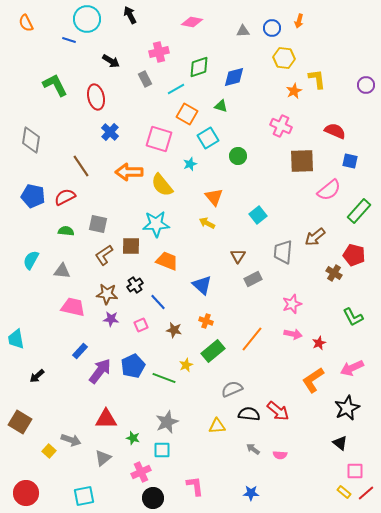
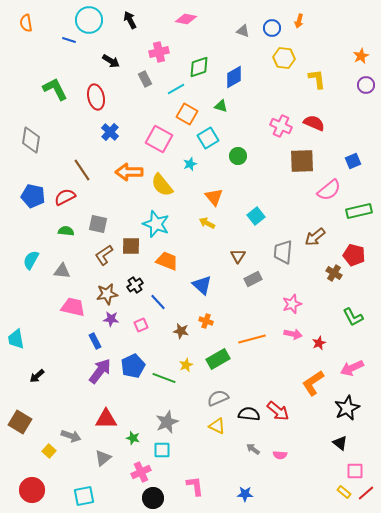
black arrow at (130, 15): moved 5 px down
cyan circle at (87, 19): moved 2 px right, 1 px down
pink diamond at (192, 22): moved 6 px left, 3 px up
orange semicircle at (26, 23): rotated 18 degrees clockwise
gray triangle at (243, 31): rotated 24 degrees clockwise
blue diamond at (234, 77): rotated 15 degrees counterclockwise
green L-shape at (55, 85): moved 4 px down
orange star at (294, 91): moved 67 px right, 35 px up
red semicircle at (335, 131): moved 21 px left, 8 px up
pink square at (159, 139): rotated 12 degrees clockwise
blue square at (350, 161): moved 3 px right; rotated 35 degrees counterclockwise
brown line at (81, 166): moved 1 px right, 4 px down
green rectangle at (359, 211): rotated 35 degrees clockwise
cyan square at (258, 215): moved 2 px left, 1 px down
cyan star at (156, 224): rotated 24 degrees clockwise
brown star at (107, 294): rotated 15 degrees counterclockwise
brown star at (174, 330): moved 7 px right, 1 px down
orange line at (252, 339): rotated 36 degrees clockwise
blue rectangle at (80, 351): moved 15 px right, 10 px up; rotated 70 degrees counterclockwise
green rectangle at (213, 351): moved 5 px right, 8 px down; rotated 10 degrees clockwise
orange L-shape at (313, 380): moved 3 px down
gray semicircle at (232, 389): moved 14 px left, 9 px down
yellow triangle at (217, 426): rotated 30 degrees clockwise
gray arrow at (71, 440): moved 4 px up
red circle at (26, 493): moved 6 px right, 3 px up
blue star at (251, 493): moved 6 px left, 1 px down
